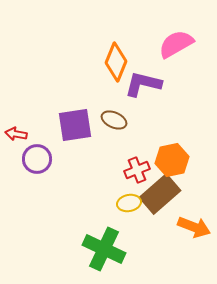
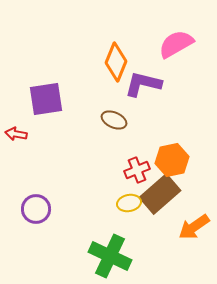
purple square: moved 29 px left, 26 px up
purple circle: moved 1 px left, 50 px down
orange arrow: rotated 124 degrees clockwise
green cross: moved 6 px right, 7 px down
